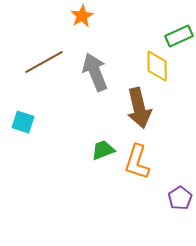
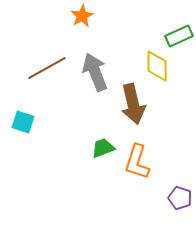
brown line: moved 3 px right, 6 px down
brown arrow: moved 6 px left, 4 px up
green trapezoid: moved 2 px up
purple pentagon: rotated 20 degrees counterclockwise
